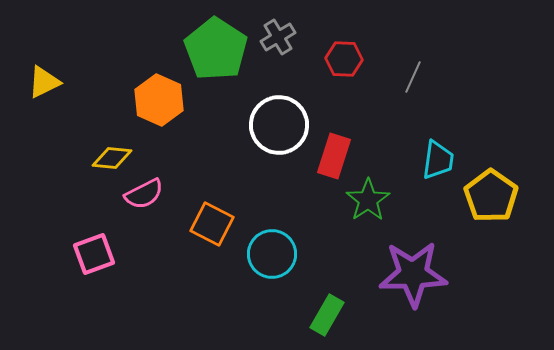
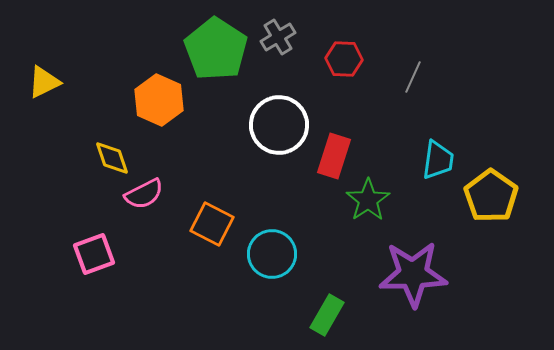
yellow diamond: rotated 66 degrees clockwise
